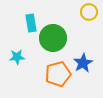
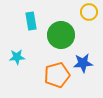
cyan rectangle: moved 2 px up
green circle: moved 8 px right, 3 px up
blue star: rotated 24 degrees clockwise
orange pentagon: moved 1 px left, 1 px down
